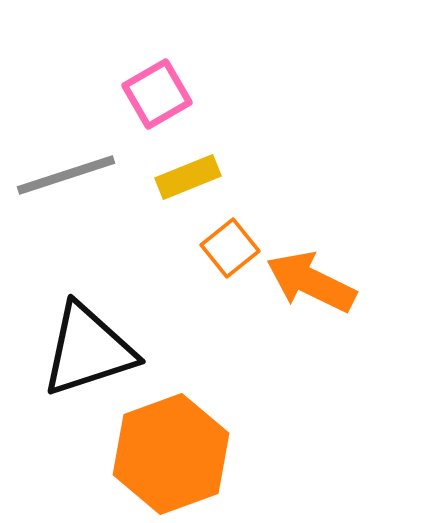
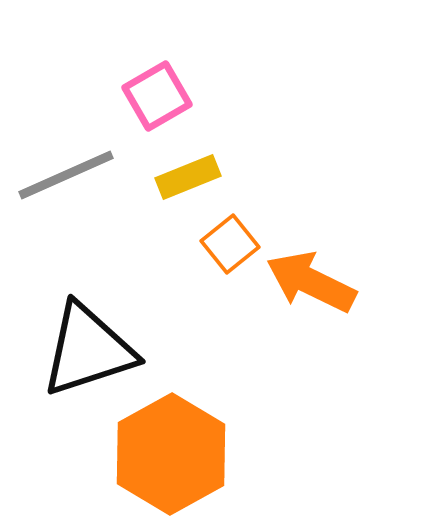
pink square: moved 2 px down
gray line: rotated 6 degrees counterclockwise
orange square: moved 4 px up
orange hexagon: rotated 9 degrees counterclockwise
